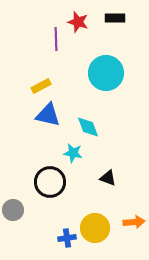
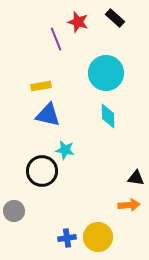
black rectangle: rotated 42 degrees clockwise
purple line: rotated 20 degrees counterclockwise
yellow rectangle: rotated 18 degrees clockwise
cyan diamond: moved 20 px right, 11 px up; rotated 20 degrees clockwise
cyan star: moved 8 px left, 3 px up
black triangle: moved 28 px right; rotated 12 degrees counterclockwise
black circle: moved 8 px left, 11 px up
gray circle: moved 1 px right, 1 px down
orange arrow: moved 5 px left, 17 px up
yellow circle: moved 3 px right, 9 px down
